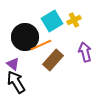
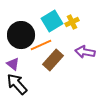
yellow cross: moved 2 px left, 2 px down
black circle: moved 4 px left, 2 px up
purple arrow: rotated 66 degrees counterclockwise
black arrow: moved 1 px right, 2 px down; rotated 10 degrees counterclockwise
